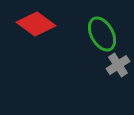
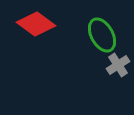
green ellipse: moved 1 px down
